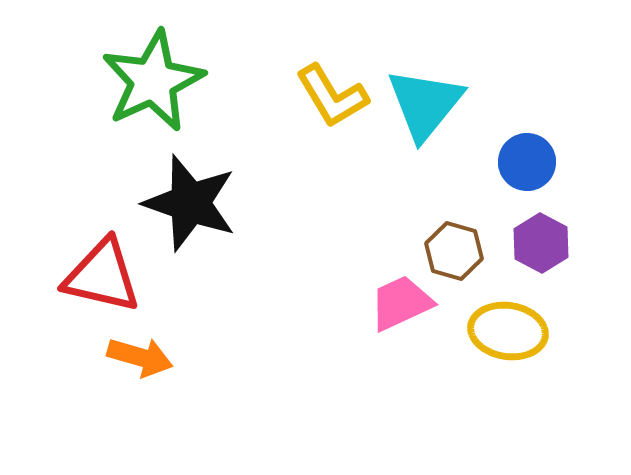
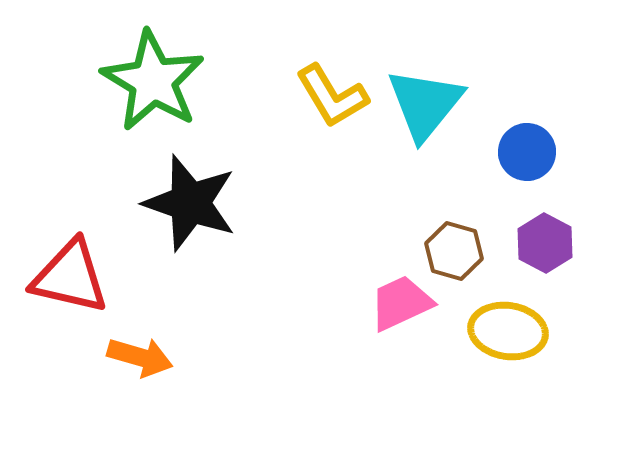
green star: rotated 16 degrees counterclockwise
blue circle: moved 10 px up
purple hexagon: moved 4 px right
red triangle: moved 32 px left, 1 px down
